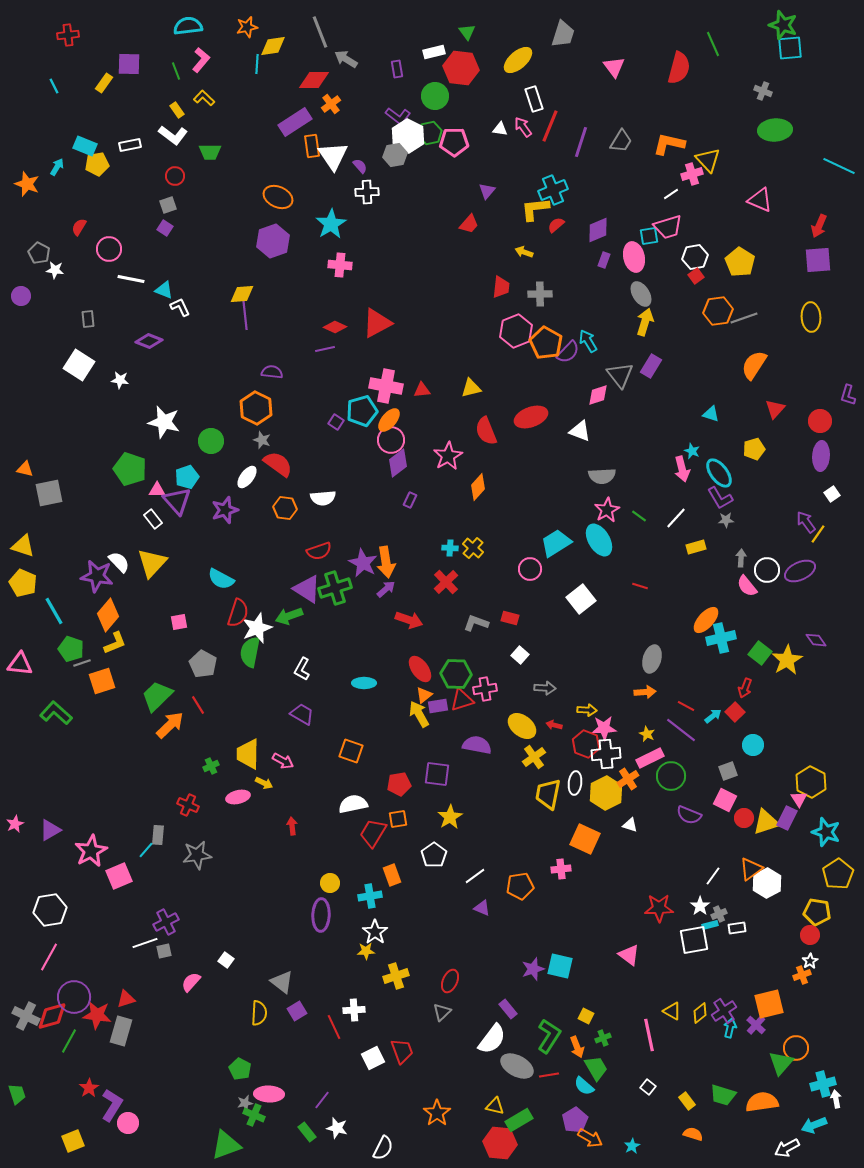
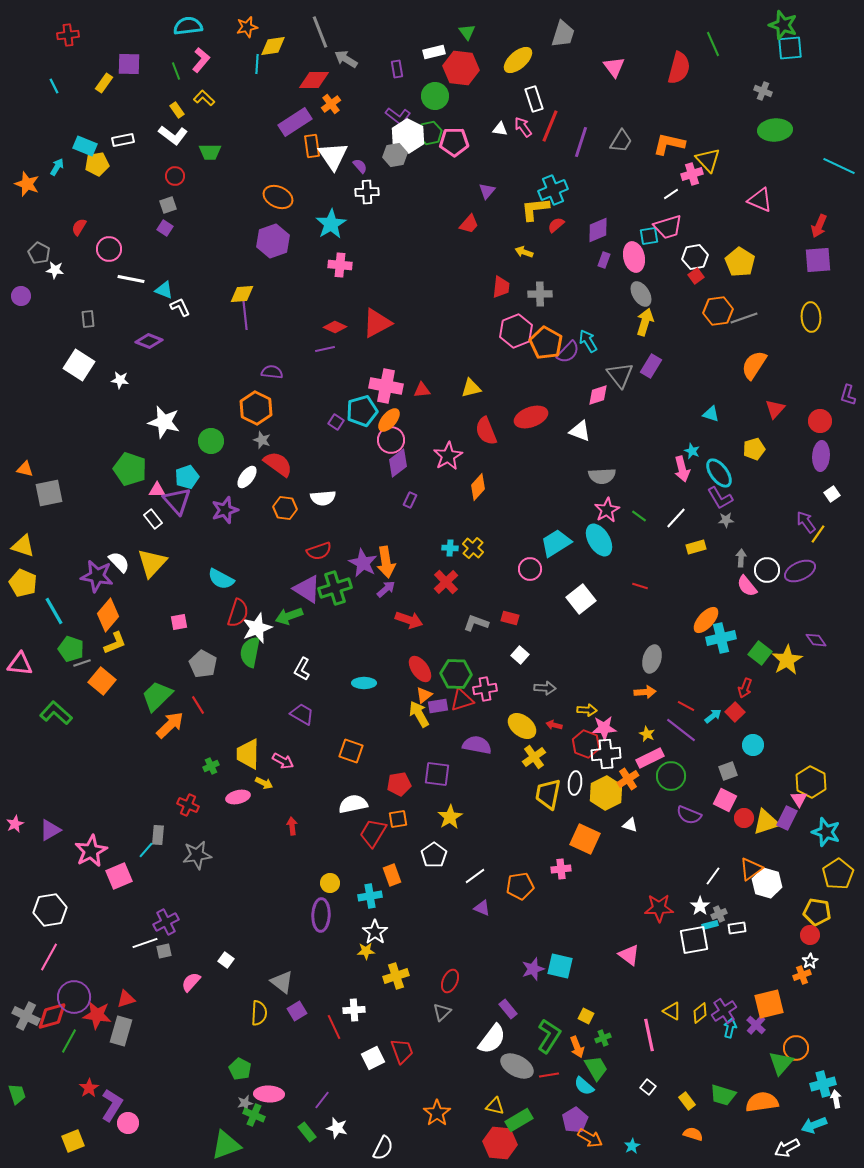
white rectangle at (130, 145): moved 7 px left, 5 px up
orange square at (102, 681): rotated 32 degrees counterclockwise
white hexagon at (767, 883): rotated 16 degrees counterclockwise
